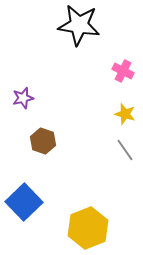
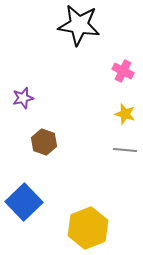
brown hexagon: moved 1 px right, 1 px down
gray line: rotated 50 degrees counterclockwise
